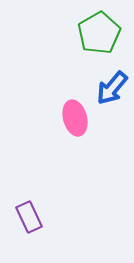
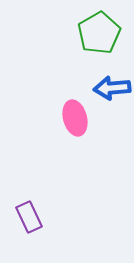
blue arrow: rotated 45 degrees clockwise
